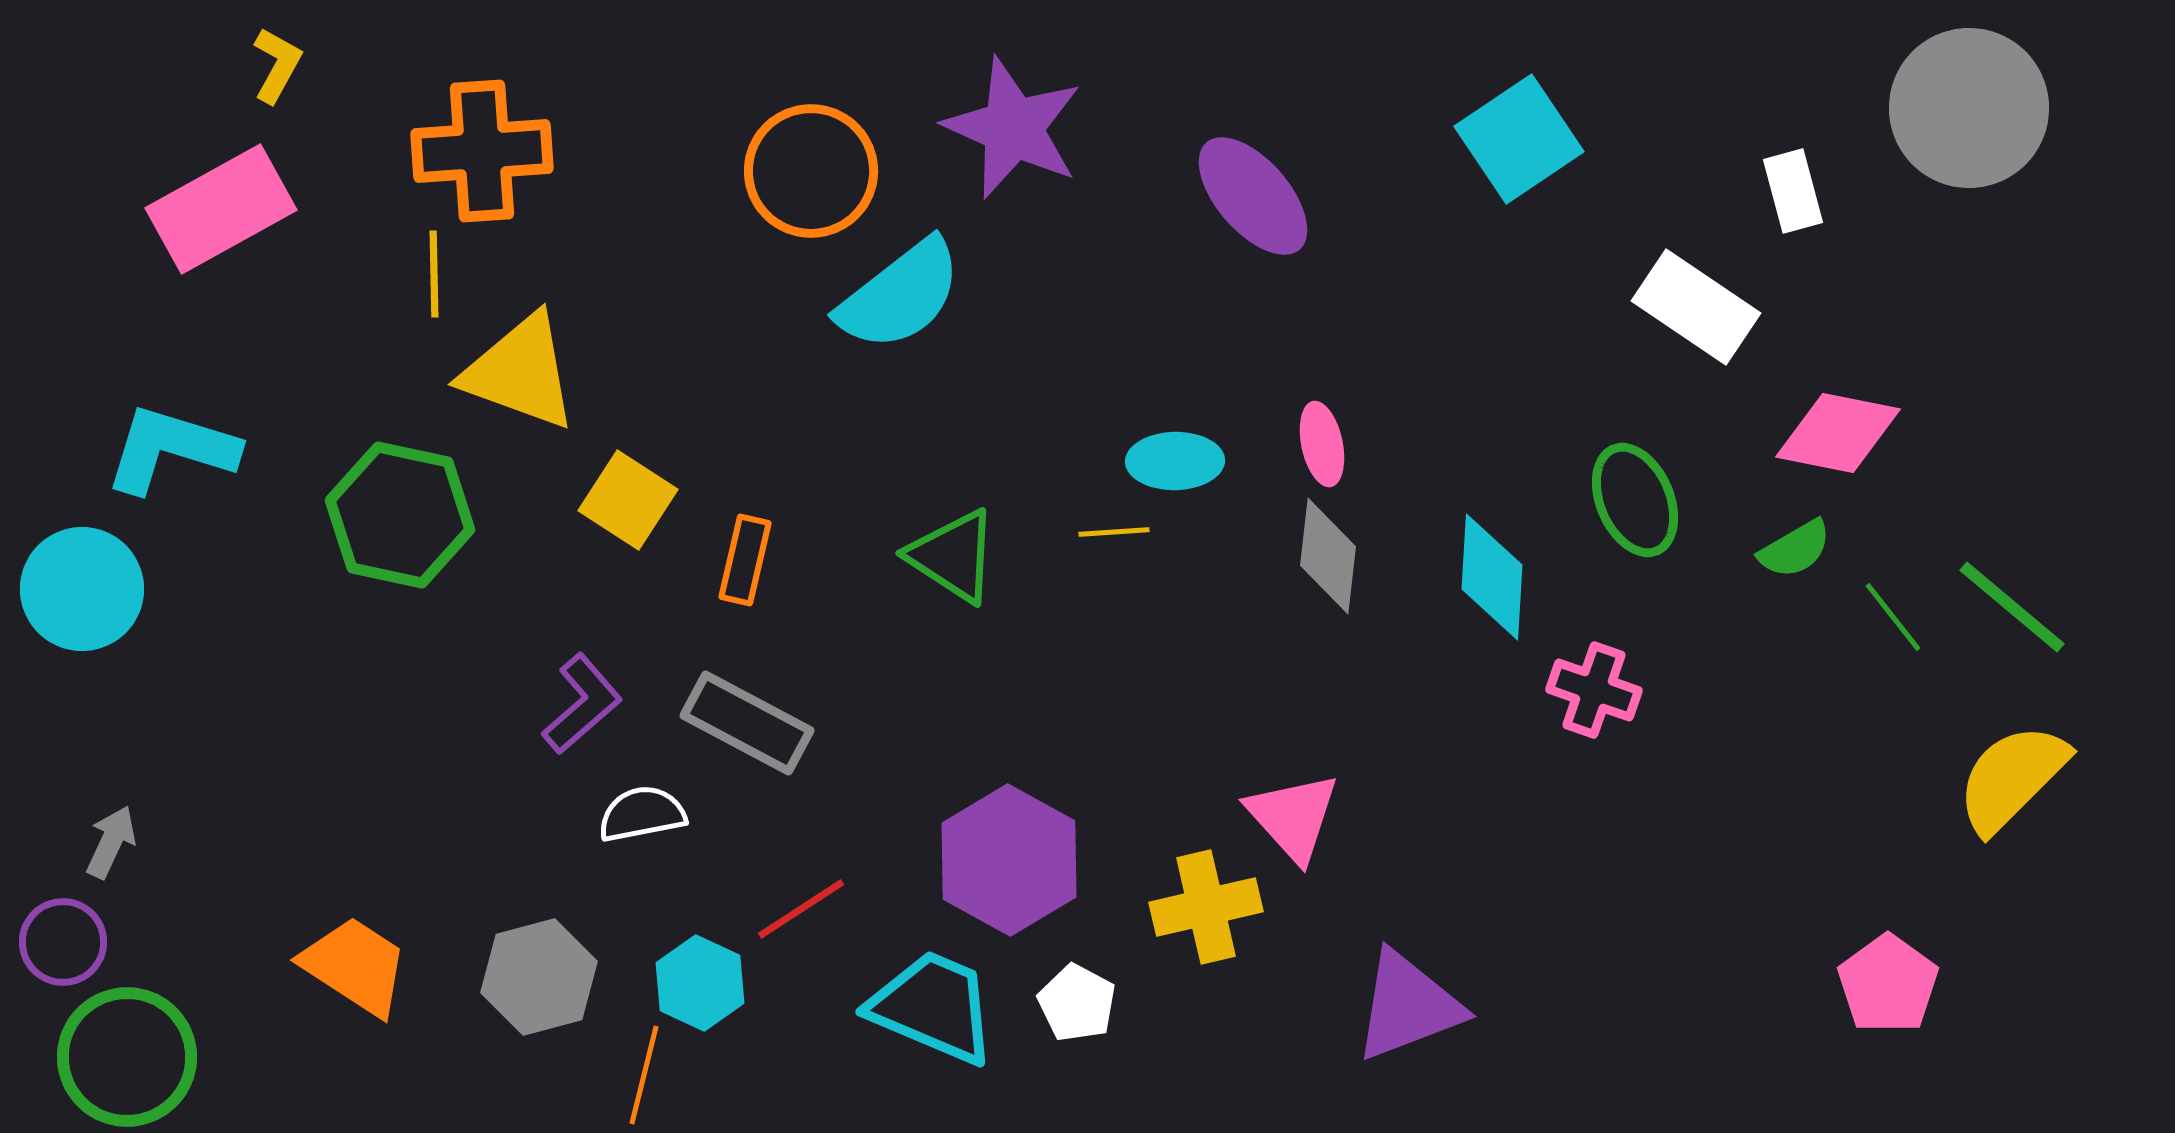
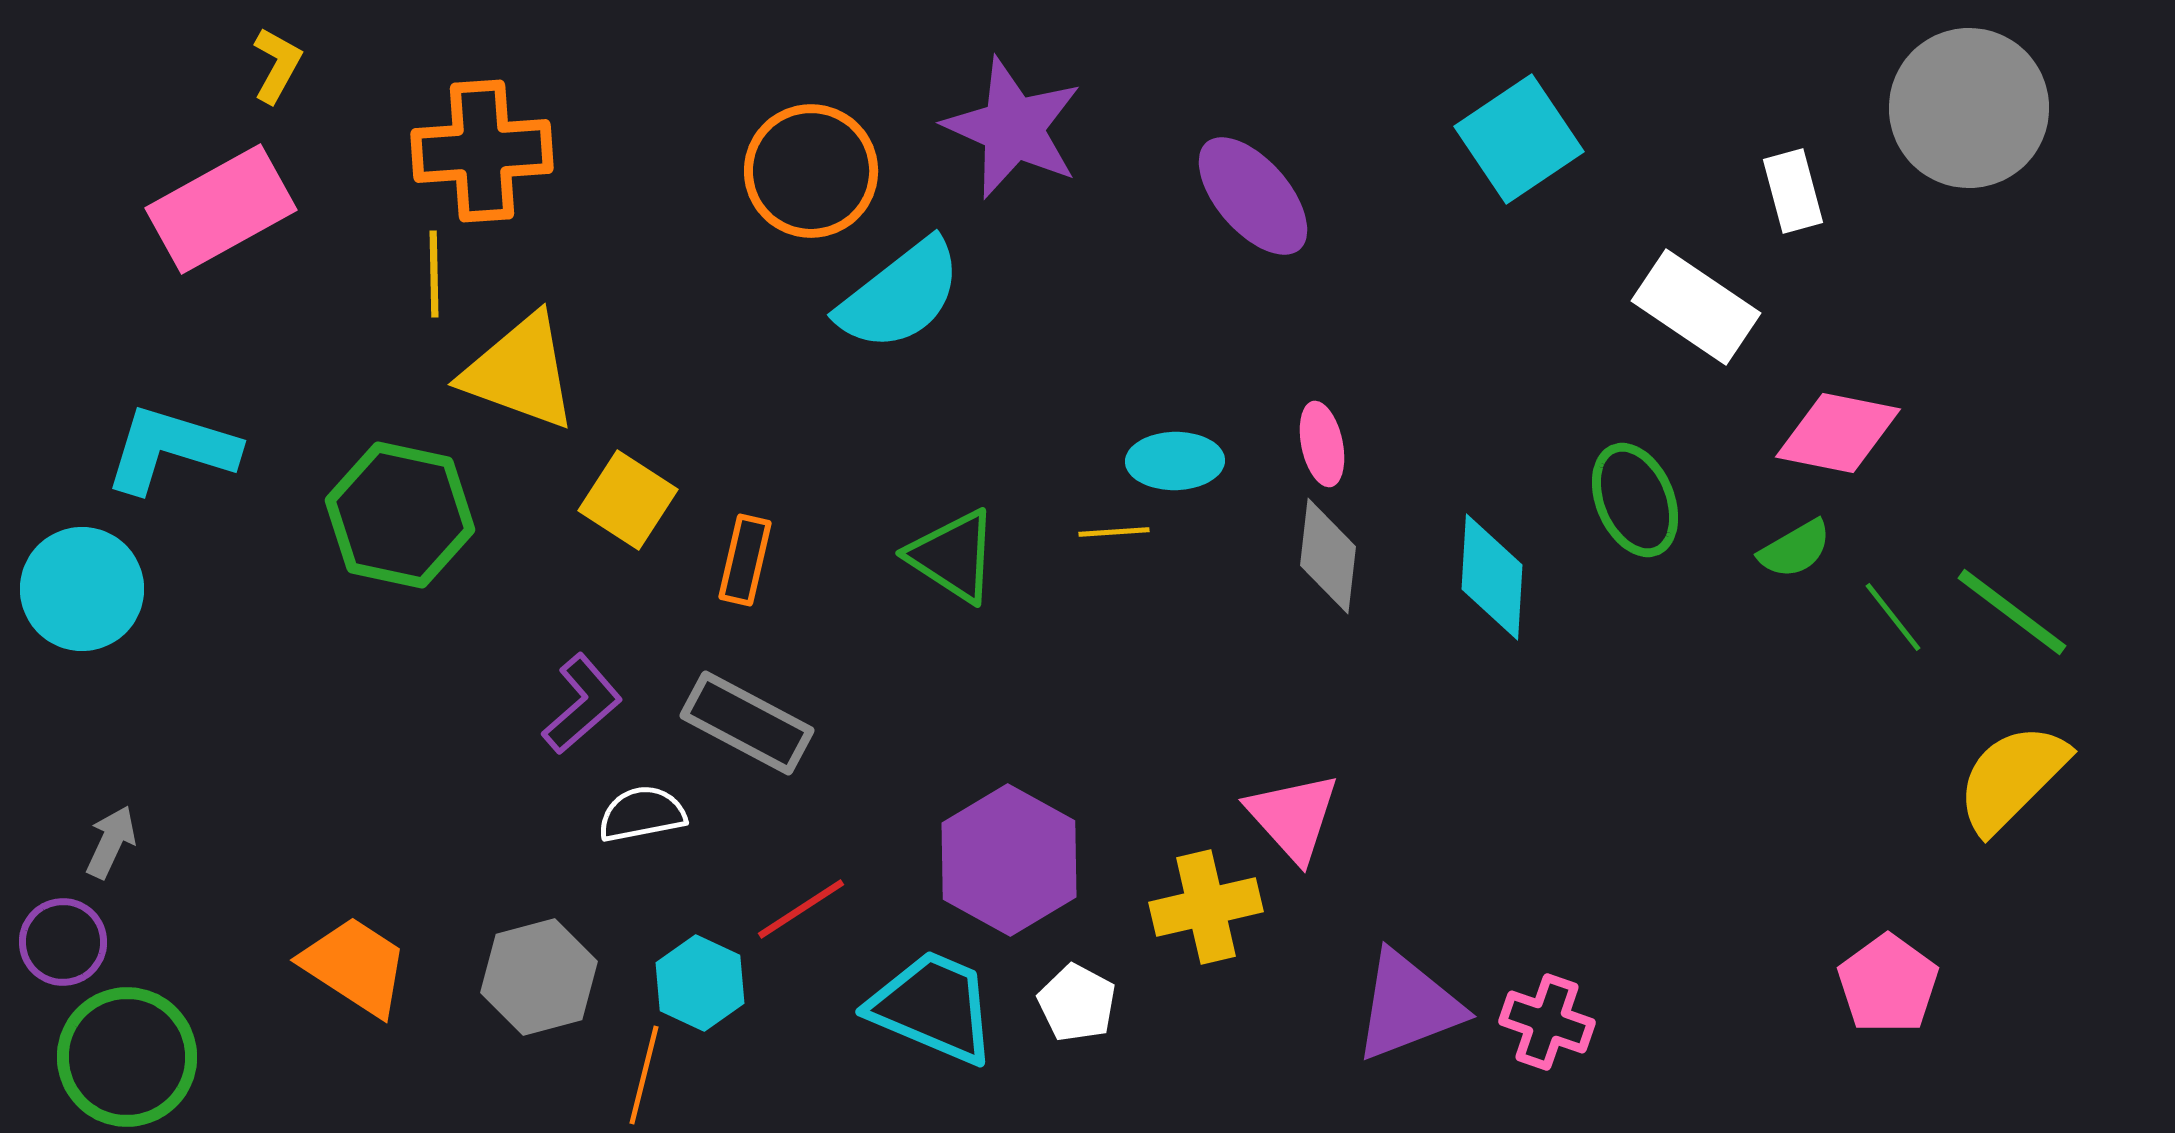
green line at (2012, 607): moved 5 px down; rotated 3 degrees counterclockwise
pink cross at (1594, 690): moved 47 px left, 332 px down
